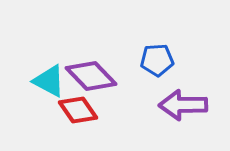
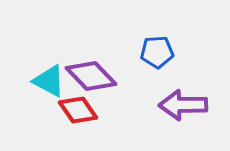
blue pentagon: moved 8 px up
